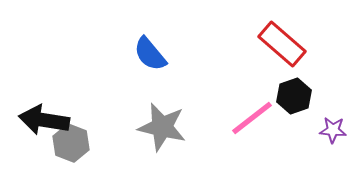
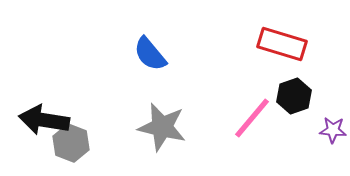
red rectangle: rotated 24 degrees counterclockwise
pink line: rotated 12 degrees counterclockwise
